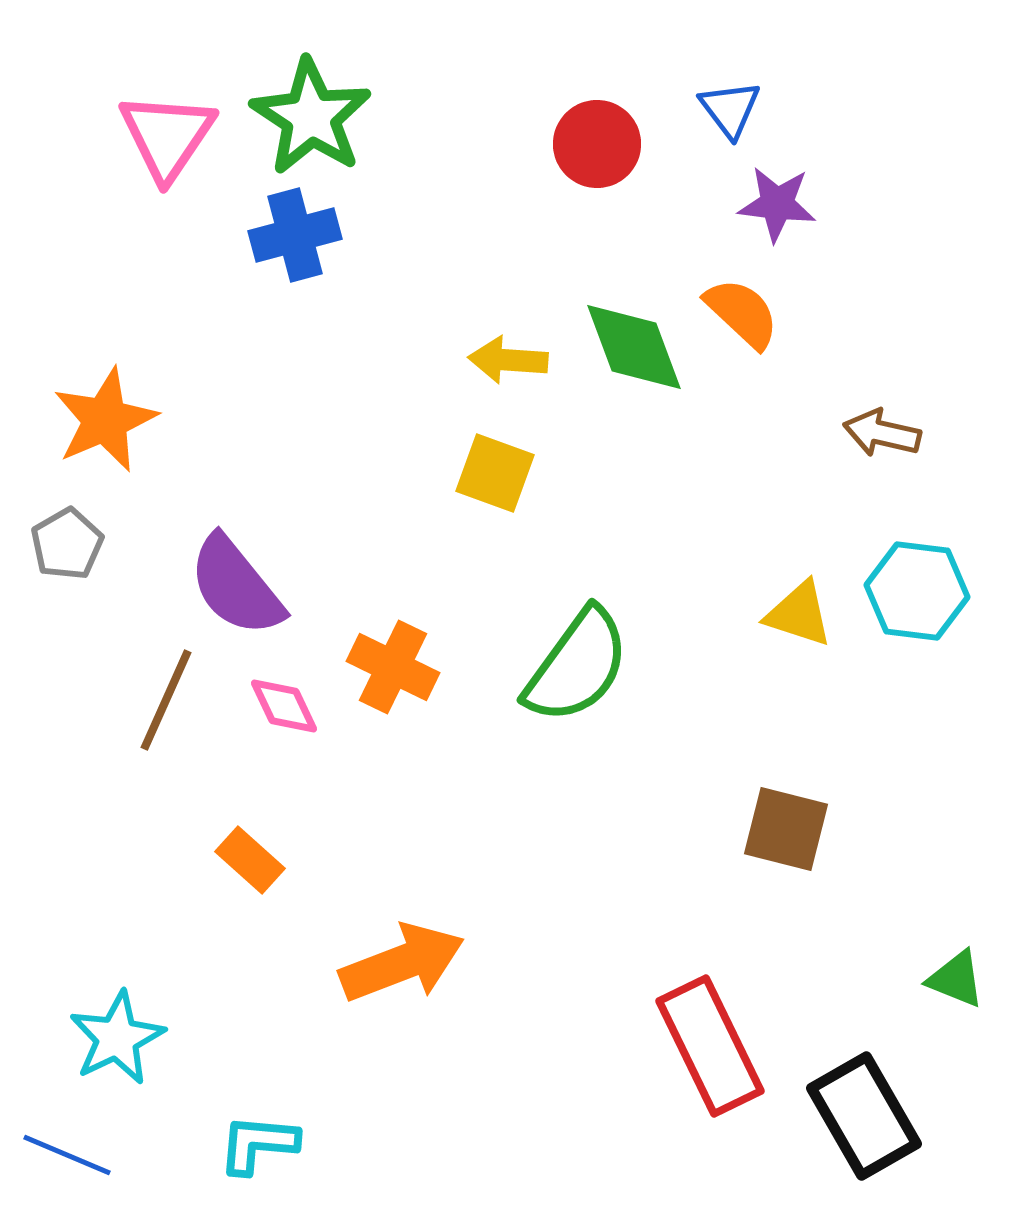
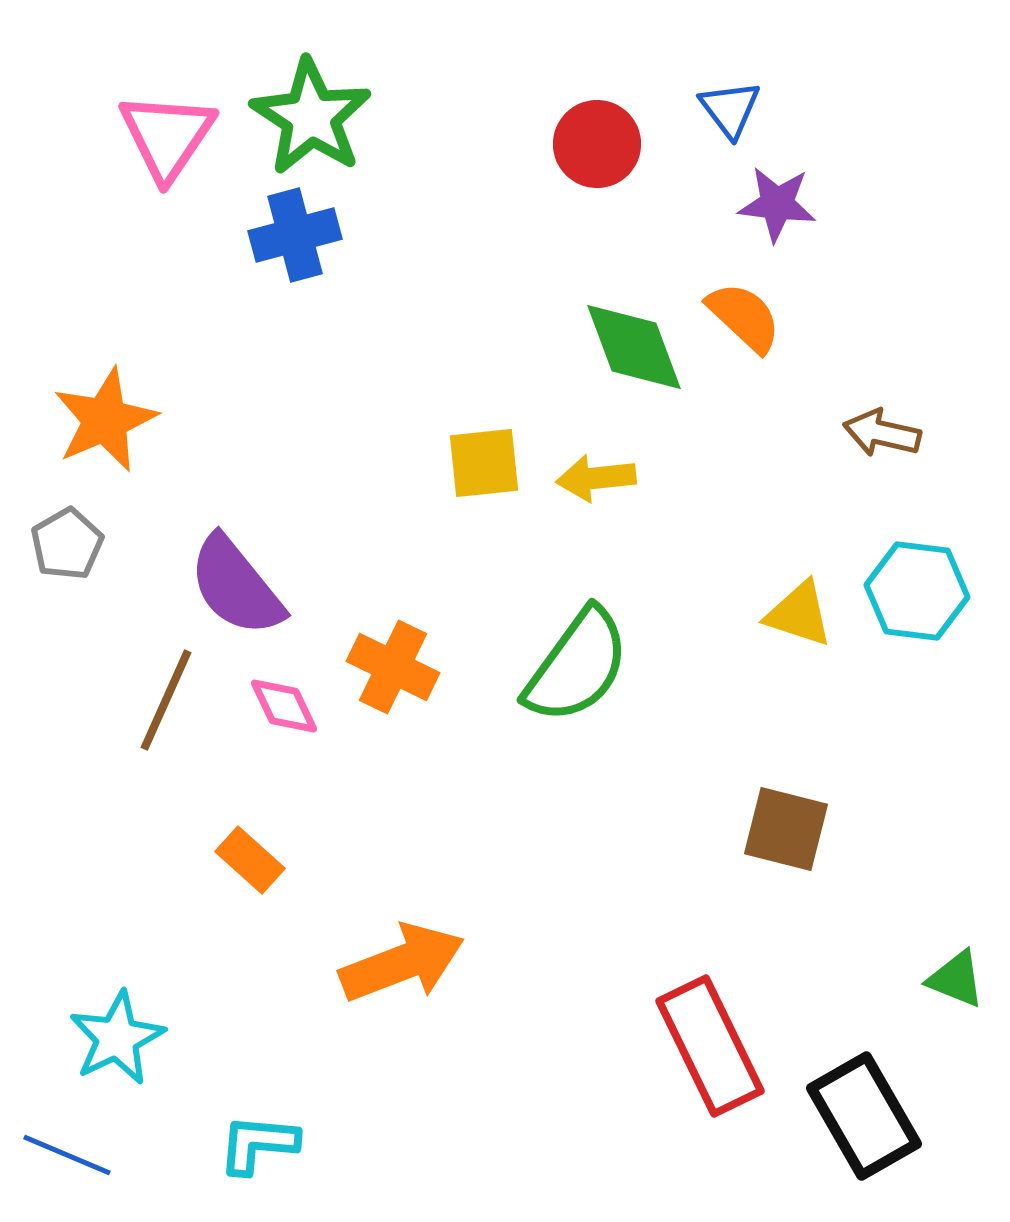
orange semicircle: moved 2 px right, 4 px down
yellow arrow: moved 88 px right, 118 px down; rotated 10 degrees counterclockwise
yellow square: moved 11 px left, 10 px up; rotated 26 degrees counterclockwise
